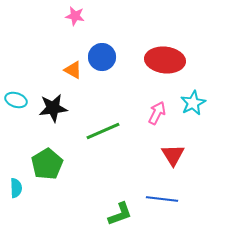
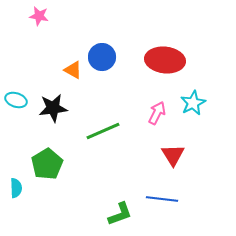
pink star: moved 36 px left
